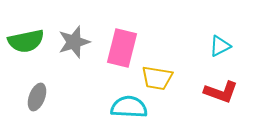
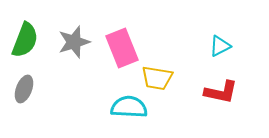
green semicircle: moved 1 px left, 1 px up; rotated 57 degrees counterclockwise
pink rectangle: rotated 36 degrees counterclockwise
red L-shape: rotated 8 degrees counterclockwise
gray ellipse: moved 13 px left, 8 px up
